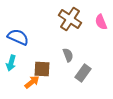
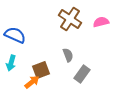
pink semicircle: rotated 98 degrees clockwise
blue semicircle: moved 3 px left, 2 px up
brown square: moved 1 px left, 1 px down; rotated 24 degrees counterclockwise
gray rectangle: moved 1 px left, 1 px down
